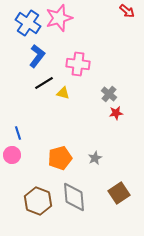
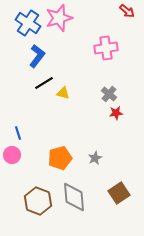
pink cross: moved 28 px right, 16 px up; rotated 15 degrees counterclockwise
